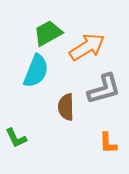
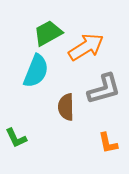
orange arrow: moved 1 px left
orange L-shape: rotated 10 degrees counterclockwise
